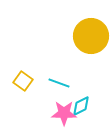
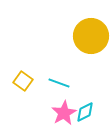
cyan diamond: moved 4 px right, 6 px down
pink star: rotated 30 degrees counterclockwise
